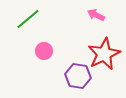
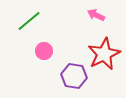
green line: moved 1 px right, 2 px down
purple hexagon: moved 4 px left
